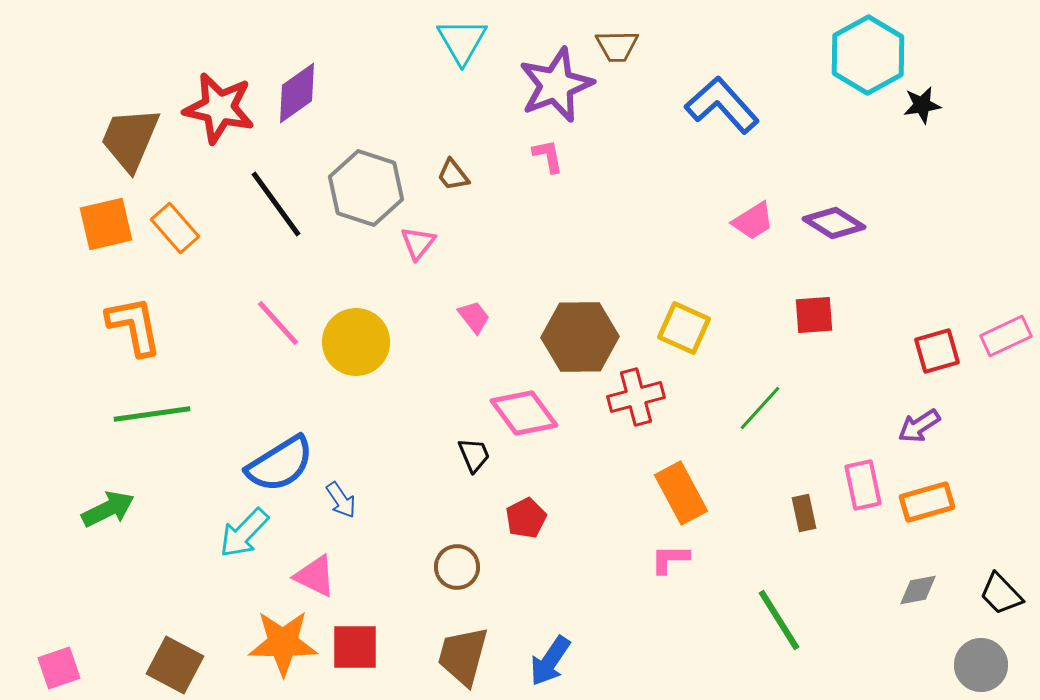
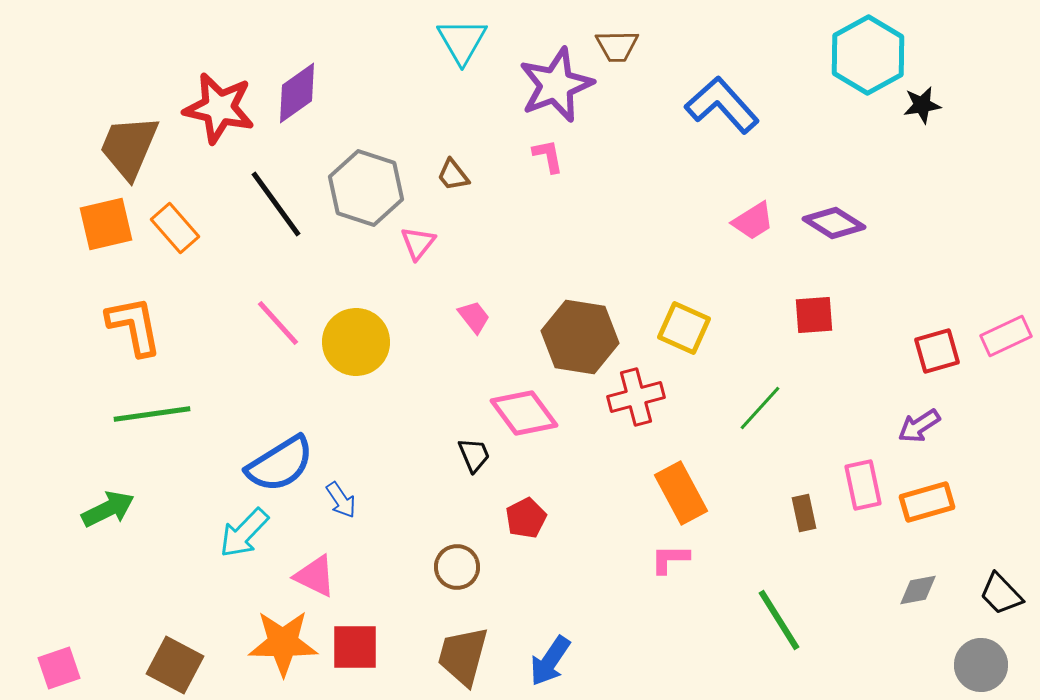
brown trapezoid at (130, 139): moved 1 px left, 8 px down
brown hexagon at (580, 337): rotated 10 degrees clockwise
